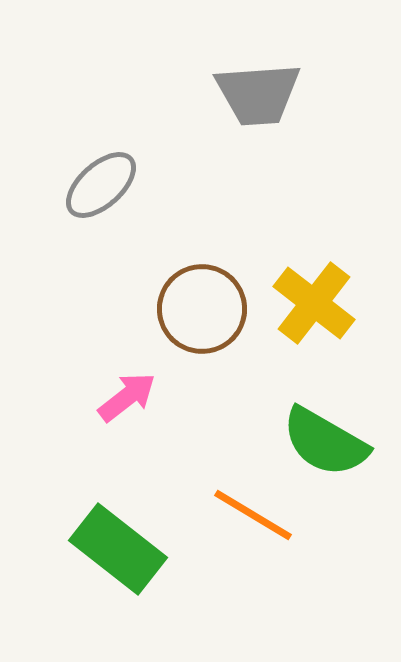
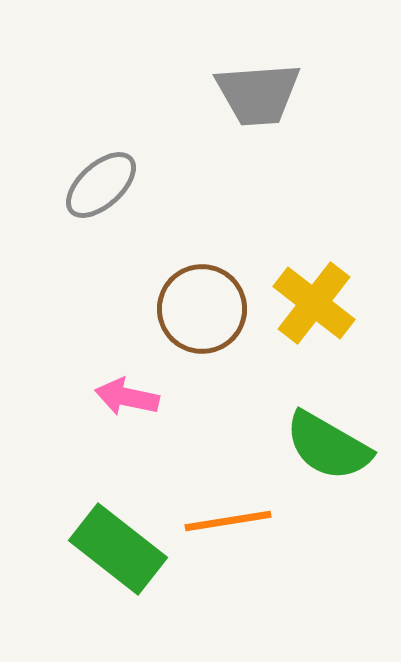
pink arrow: rotated 130 degrees counterclockwise
green semicircle: moved 3 px right, 4 px down
orange line: moved 25 px left, 6 px down; rotated 40 degrees counterclockwise
